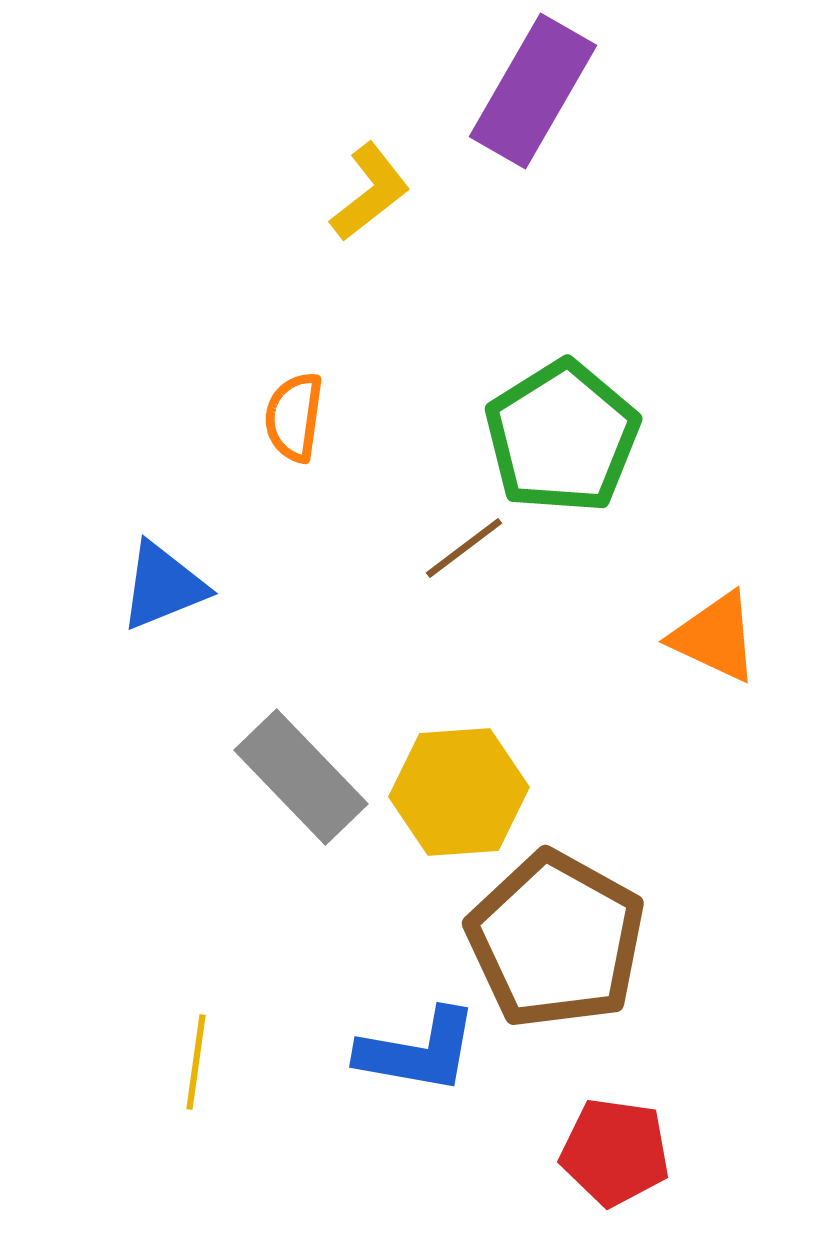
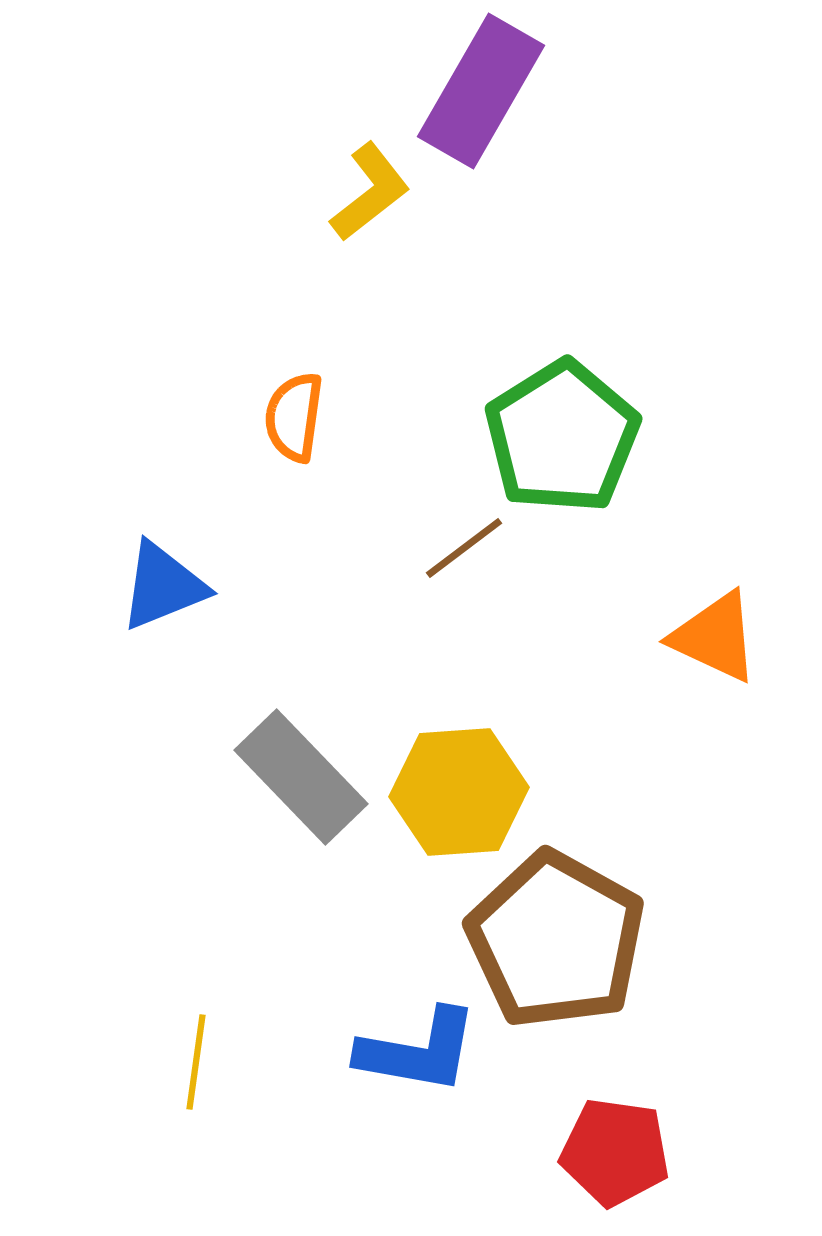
purple rectangle: moved 52 px left
